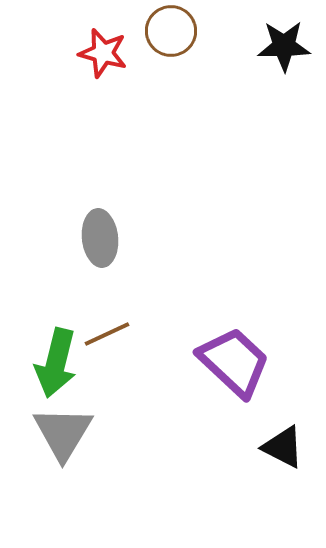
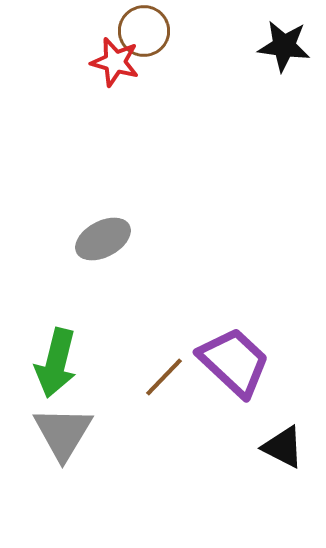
brown circle: moved 27 px left
black star: rotated 8 degrees clockwise
red star: moved 12 px right, 9 px down
gray ellipse: moved 3 px right, 1 px down; rotated 68 degrees clockwise
brown line: moved 57 px right, 43 px down; rotated 21 degrees counterclockwise
